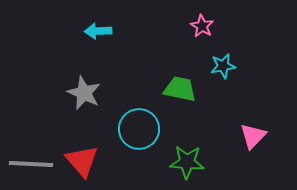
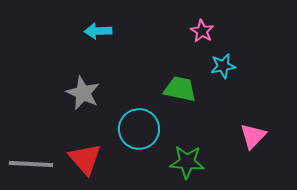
pink star: moved 5 px down
gray star: moved 1 px left
red triangle: moved 3 px right, 2 px up
